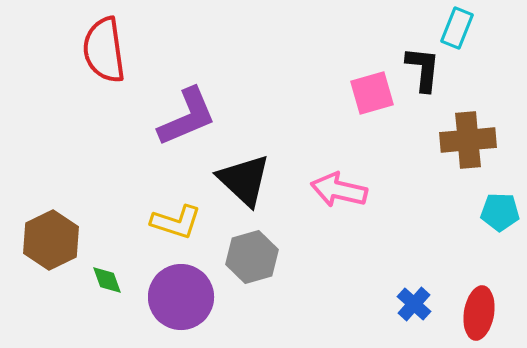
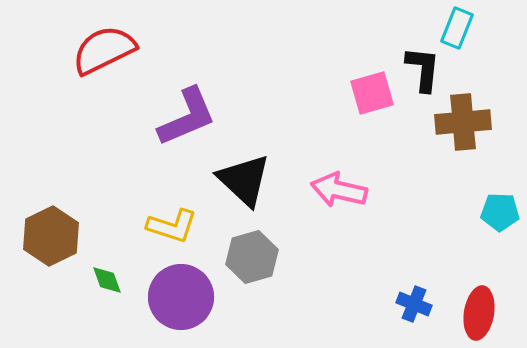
red semicircle: rotated 72 degrees clockwise
brown cross: moved 5 px left, 18 px up
yellow L-shape: moved 4 px left, 4 px down
brown hexagon: moved 4 px up
blue cross: rotated 20 degrees counterclockwise
